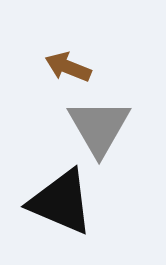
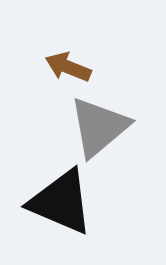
gray triangle: rotated 20 degrees clockwise
